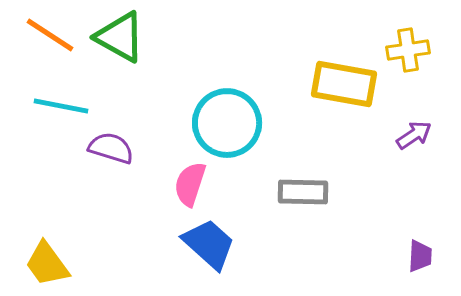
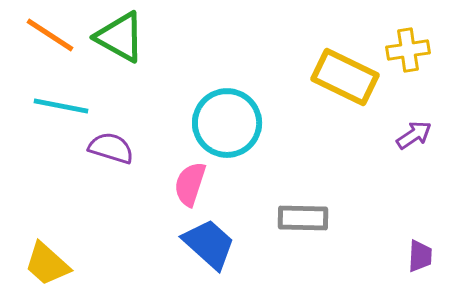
yellow rectangle: moved 1 px right, 7 px up; rotated 16 degrees clockwise
gray rectangle: moved 26 px down
yellow trapezoid: rotated 12 degrees counterclockwise
